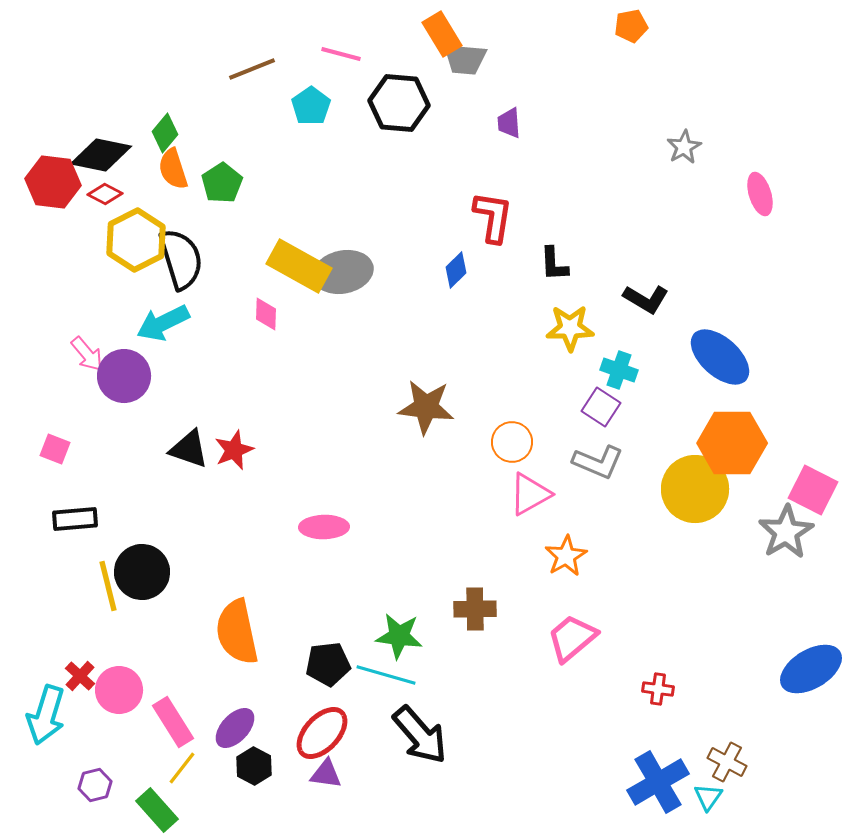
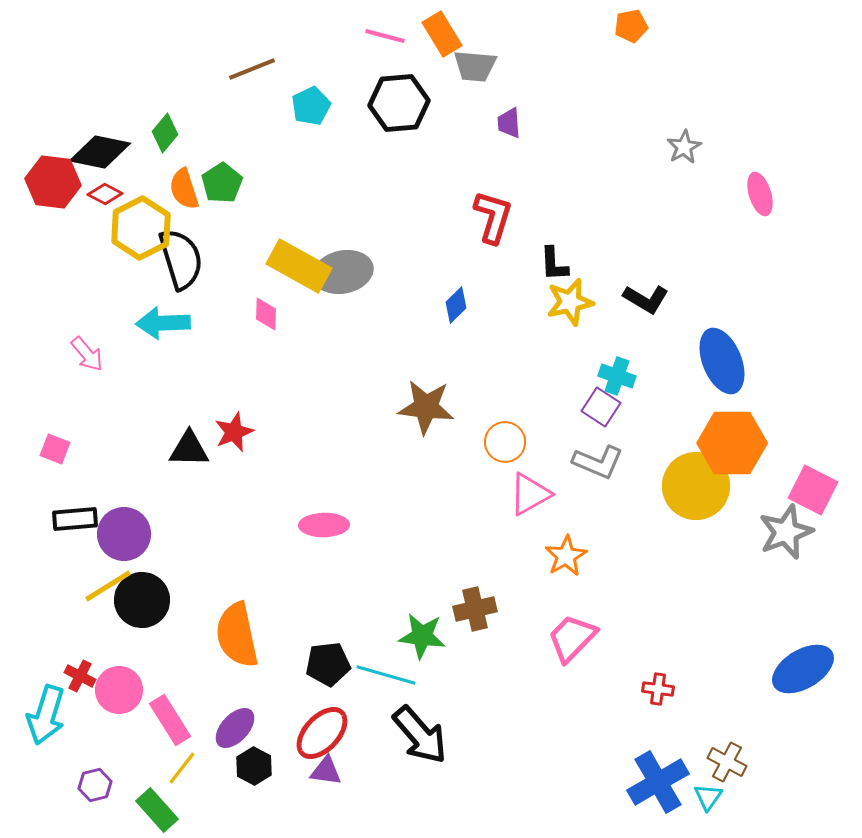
pink line at (341, 54): moved 44 px right, 18 px up
gray trapezoid at (465, 59): moved 10 px right, 7 px down
black hexagon at (399, 103): rotated 10 degrees counterclockwise
cyan pentagon at (311, 106): rotated 9 degrees clockwise
black diamond at (101, 155): moved 1 px left, 3 px up
orange semicircle at (173, 169): moved 11 px right, 20 px down
red L-shape at (493, 217): rotated 8 degrees clockwise
yellow hexagon at (136, 240): moved 5 px right, 12 px up
blue diamond at (456, 270): moved 35 px down
cyan arrow at (163, 323): rotated 24 degrees clockwise
yellow star at (570, 328): moved 26 px up; rotated 12 degrees counterclockwise
blue ellipse at (720, 357): moved 2 px right, 4 px down; rotated 26 degrees clockwise
cyan cross at (619, 370): moved 2 px left, 6 px down
purple circle at (124, 376): moved 158 px down
orange circle at (512, 442): moved 7 px left
black triangle at (189, 449): rotated 18 degrees counterclockwise
red star at (234, 450): moved 18 px up
yellow circle at (695, 489): moved 1 px right, 3 px up
pink ellipse at (324, 527): moved 2 px up
gray star at (786, 532): rotated 10 degrees clockwise
black circle at (142, 572): moved 28 px down
yellow line at (108, 586): rotated 72 degrees clockwise
brown cross at (475, 609): rotated 12 degrees counterclockwise
orange semicircle at (237, 632): moved 3 px down
green star at (399, 636): moved 23 px right
pink trapezoid at (572, 638): rotated 6 degrees counterclockwise
blue ellipse at (811, 669): moved 8 px left
red cross at (80, 676): rotated 16 degrees counterclockwise
pink rectangle at (173, 722): moved 3 px left, 2 px up
purple triangle at (326, 774): moved 3 px up
